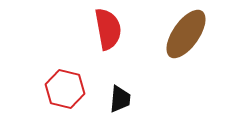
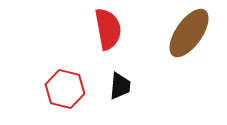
brown ellipse: moved 3 px right, 1 px up
black trapezoid: moved 13 px up
